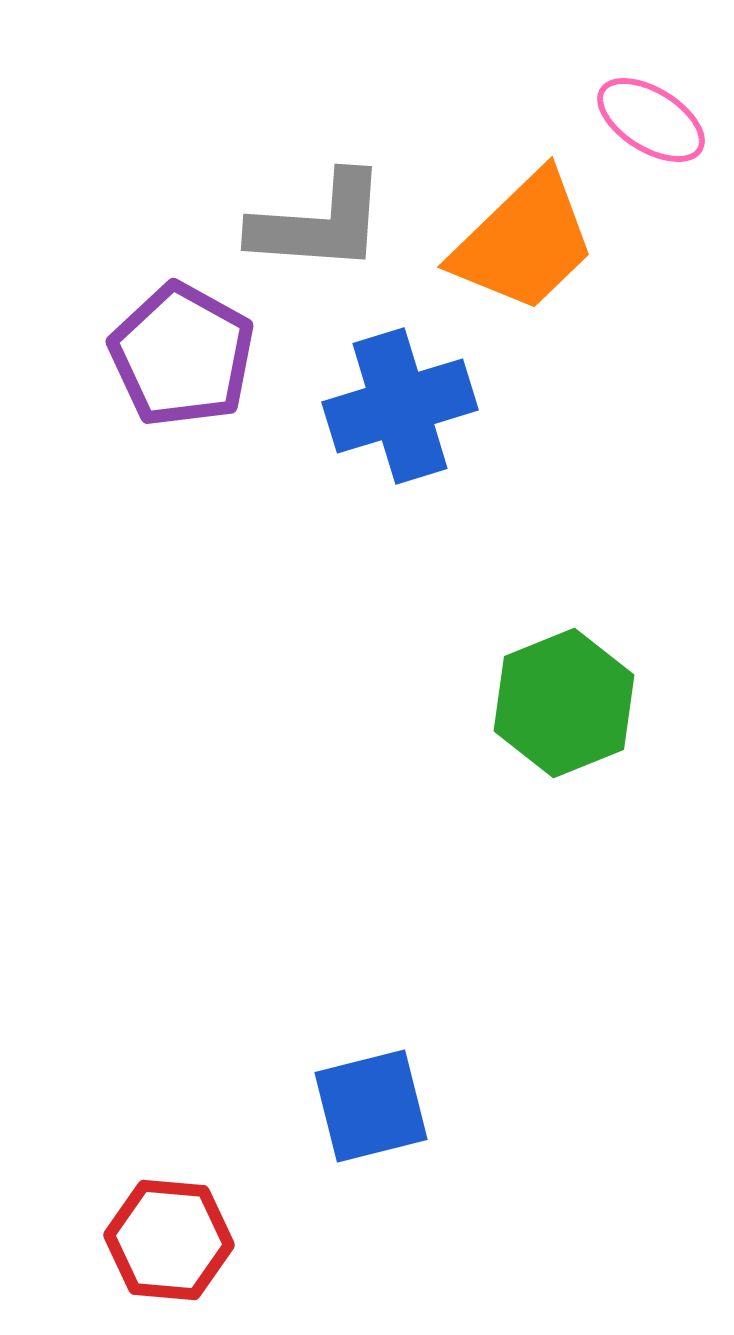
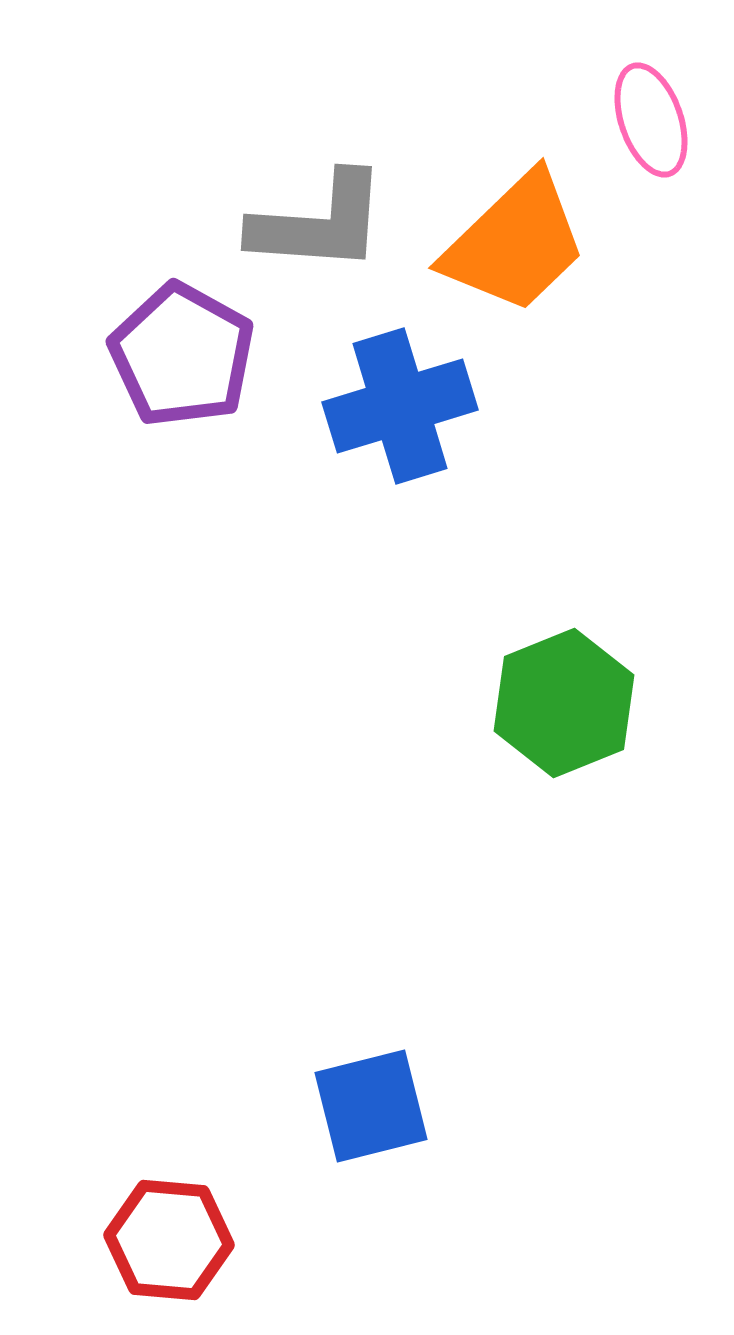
pink ellipse: rotated 39 degrees clockwise
orange trapezoid: moved 9 px left, 1 px down
